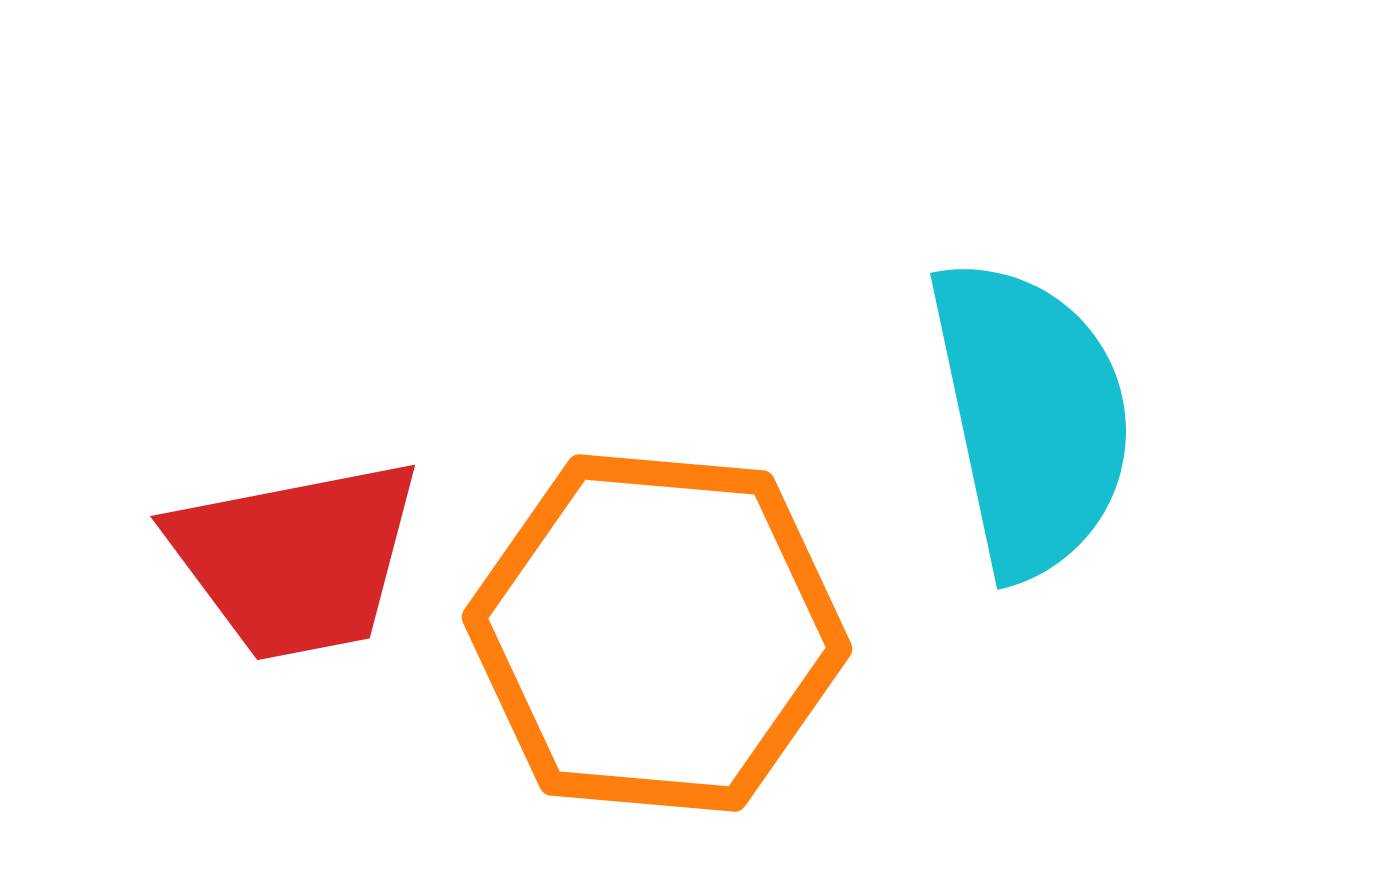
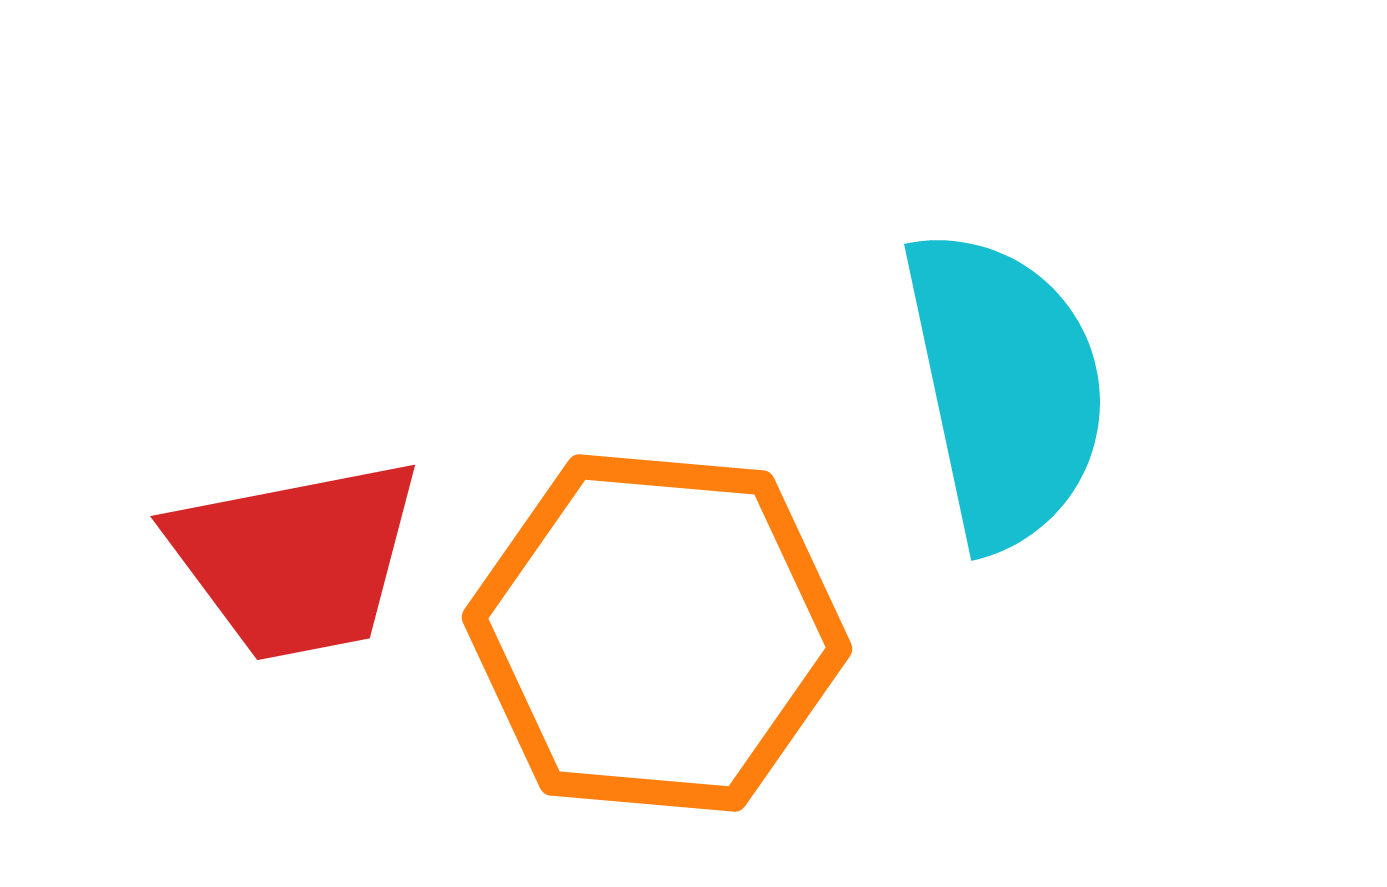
cyan semicircle: moved 26 px left, 29 px up
